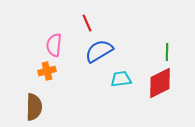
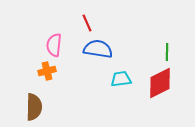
blue semicircle: moved 1 px left, 2 px up; rotated 40 degrees clockwise
